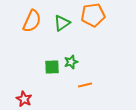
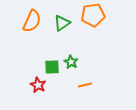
green star: rotated 24 degrees counterclockwise
red star: moved 14 px right, 14 px up
